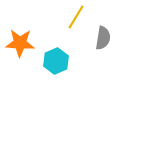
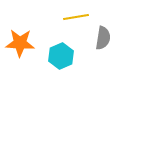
yellow line: rotated 50 degrees clockwise
cyan hexagon: moved 5 px right, 5 px up
